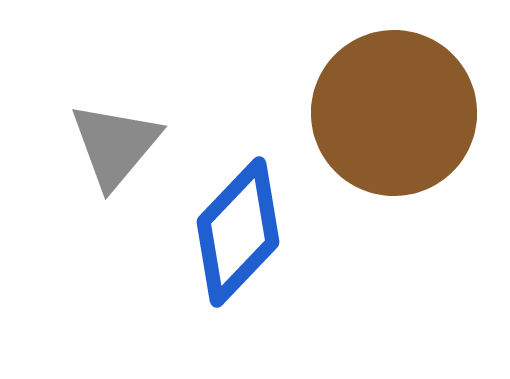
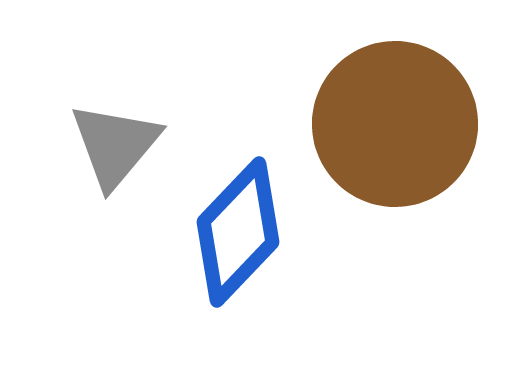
brown circle: moved 1 px right, 11 px down
